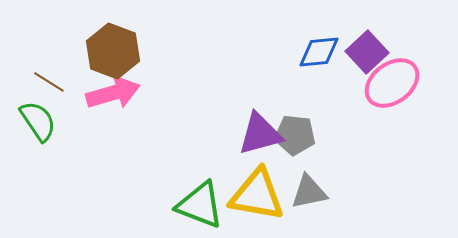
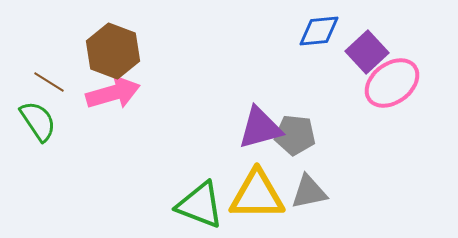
blue diamond: moved 21 px up
purple triangle: moved 6 px up
yellow triangle: rotated 10 degrees counterclockwise
